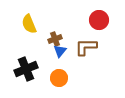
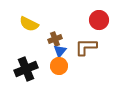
yellow semicircle: rotated 42 degrees counterclockwise
orange circle: moved 12 px up
